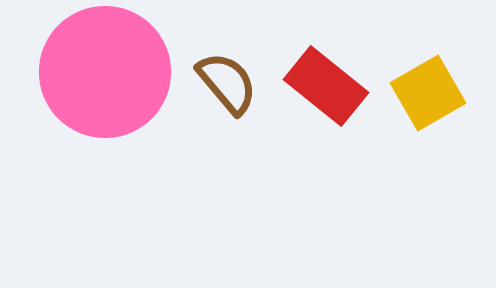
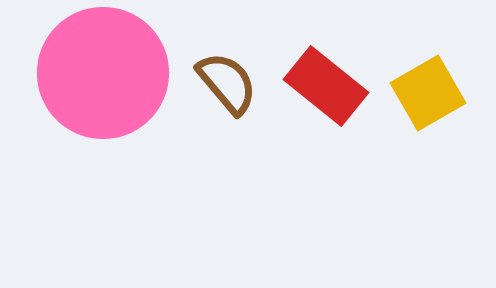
pink circle: moved 2 px left, 1 px down
